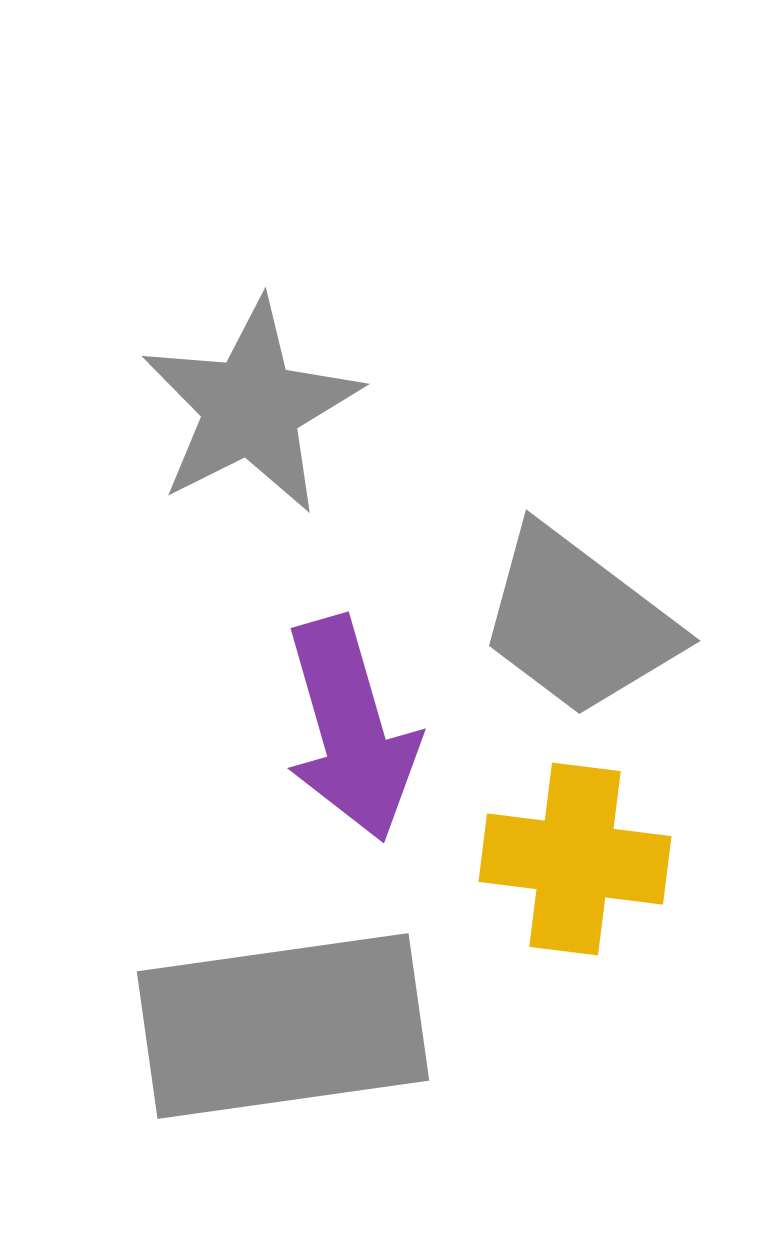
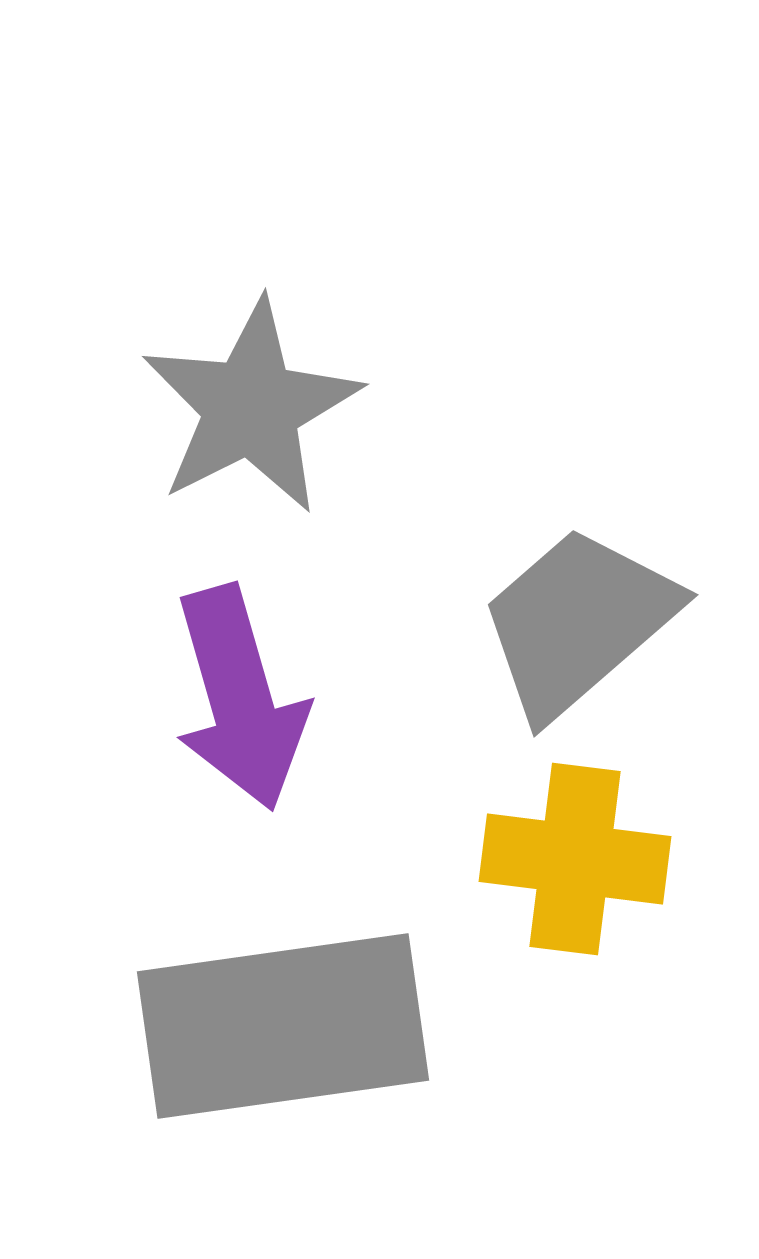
gray trapezoid: rotated 102 degrees clockwise
purple arrow: moved 111 px left, 31 px up
